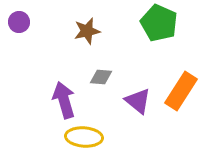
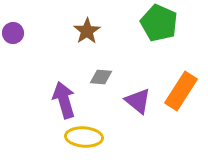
purple circle: moved 6 px left, 11 px down
brown star: rotated 20 degrees counterclockwise
